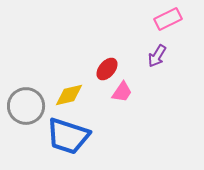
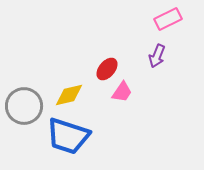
purple arrow: rotated 10 degrees counterclockwise
gray circle: moved 2 px left
